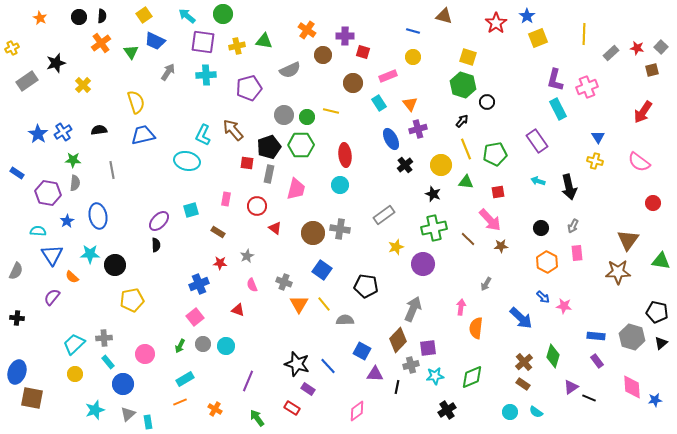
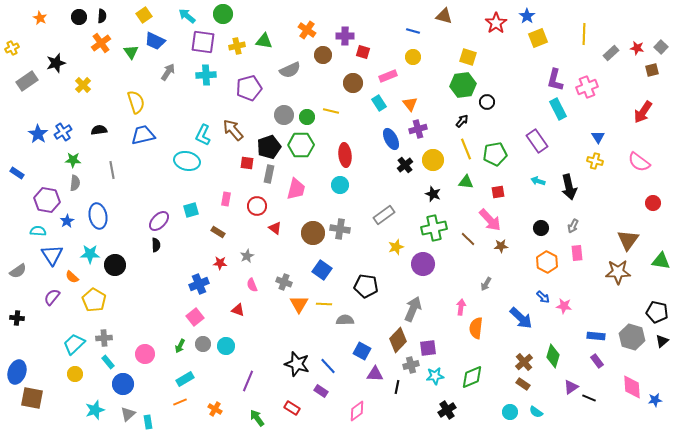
green hexagon at (463, 85): rotated 25 degrees counterclockwise
yellow circle at (441, 165): moved 8 px left, 5 px up
purple hexagon at (48, 193): moved 1 px left, 7 px down
gray semicircle at (16, 271): moved 2 px right; rotated 30 degrees clockwise
yellow pentagon at (132, 300): moved 38 px left; rotated 30 degrees counterclockwise
yellow line at (324, 304): rotated 49 degrees counterclockwise
black triangle at (661, 343): moved 1 px right, 2 px up
purple rectangle at (308, 389): moved 13 px right, 2 px down
